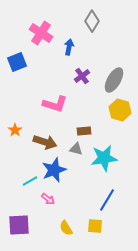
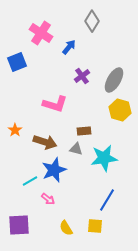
blue arrow: rotated 28 degrees clockwise
